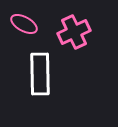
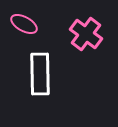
pink cross: moved 12 px right, 2 px down; rotated 28 degrees counterclockwise
